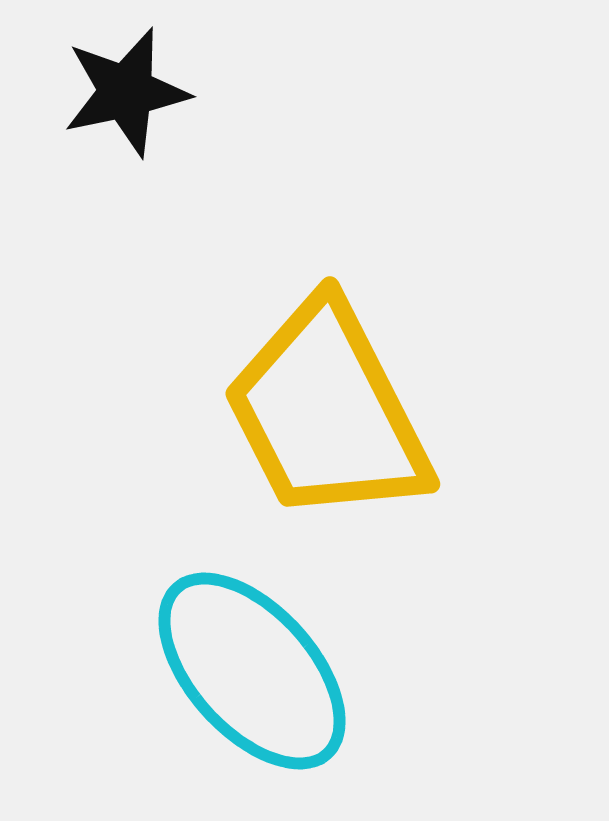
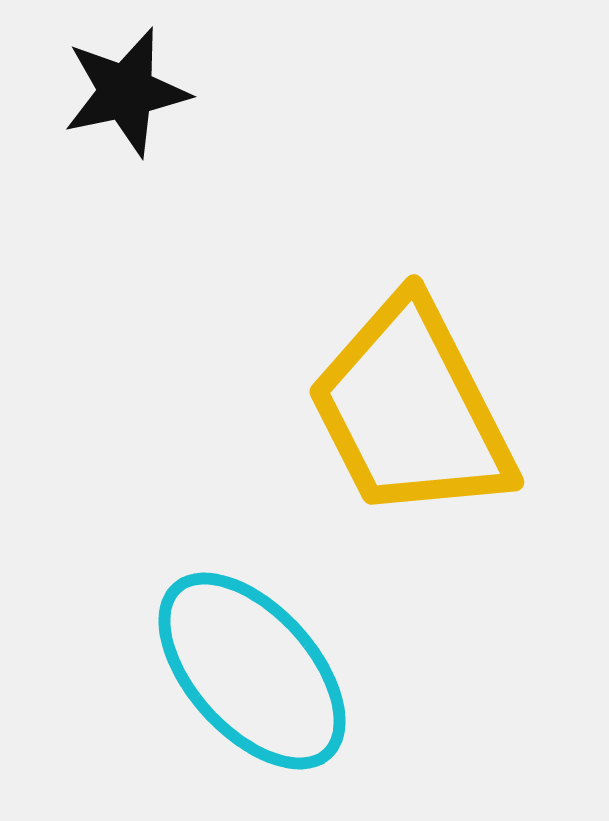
yellow trapezoid: moved 84 px right, 2 px up
